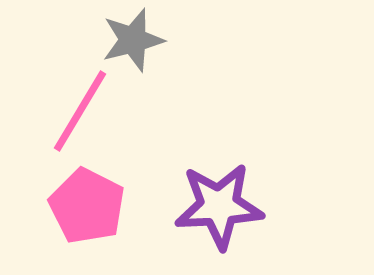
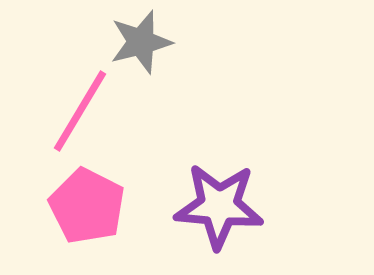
gray star: moved 8 px right, 2 px down
purple star: rotated 8 degrees clockwise
